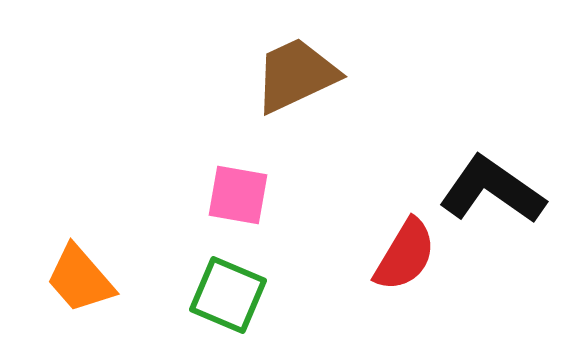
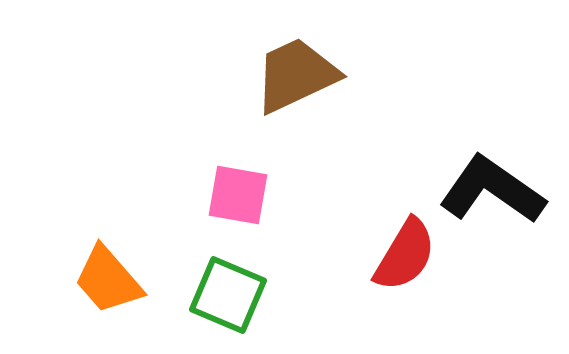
orange trapezoid: moved 28 px right, 1 px down
